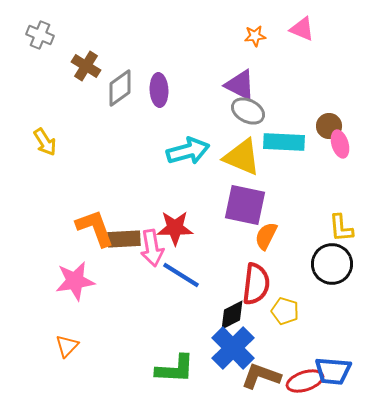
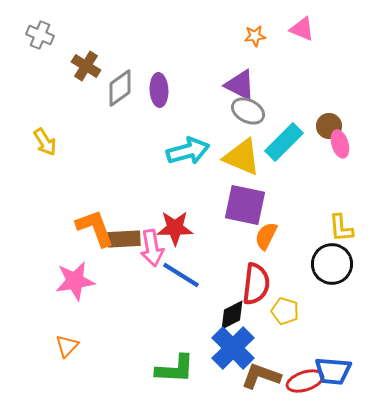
cyan rectangle: rotated 48 degrees counterclockwise
